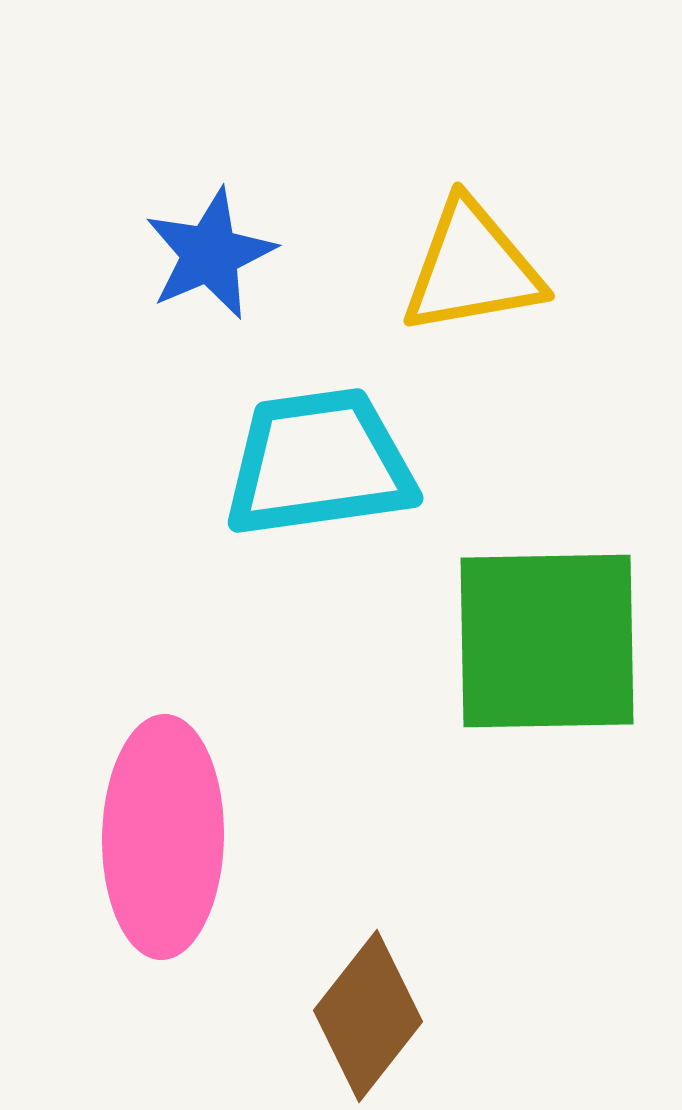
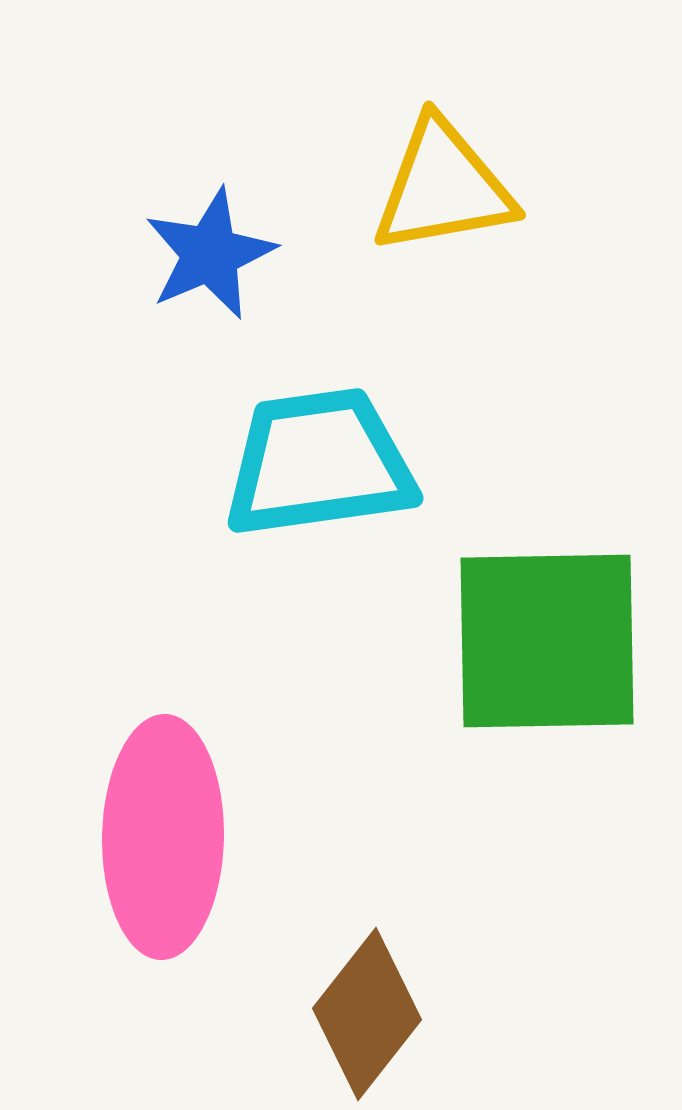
yellow triangle: moved 29 px left, 81 px up
brown diamond: moved 1 px left, 2 px up
